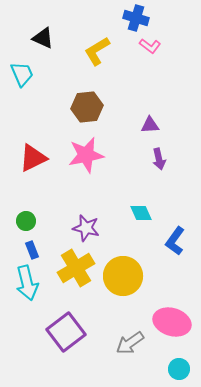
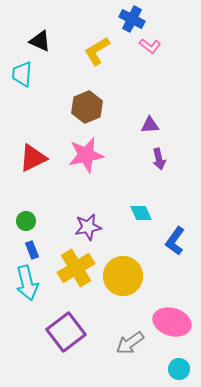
blue cross: moved 4 px left, 1 px down; rotated 10 degrees clockwise
black triangle: moved 3 px left, 3 px down
cyan trapezoid: rotated 152 degrees counterclockwise
brown hexagon: rotated 16 degrees counterclockwise
purple star: moved 2 px right, 1 px up; rotated 24 degrees counterclockwise
